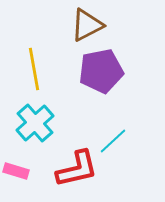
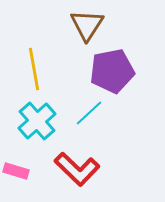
brown triangle: rotated 30 degrees counterclockwise
purple pentagon: moved 11 px right
cyan cross: moved 2 px right, 2 px up
cyan line: moved 24 px left, 28 px up
red L-shape: rotated 57 degrees clockwise
